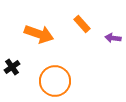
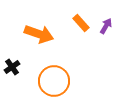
orange rectangle: moved 1 px left, 1 px up
purple arrow: moved 7 px left, 12 px up; rotated 112 degrees clockwise
orange circle: moved 1 px left
